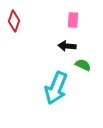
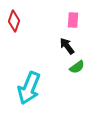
black arrow: rotated 48 degrees clockwise
green semicircle: moved 6 px left, 2 px down; rotated 119 degrees clockwise
cyan arrow: moved 27 px left
